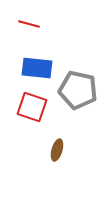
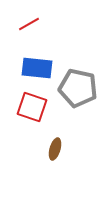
red line: rotated 45 degrees counterclockwise
gray pentagon: moved 2 px up
brown ellipse: moved 2 px left, 1 px up
